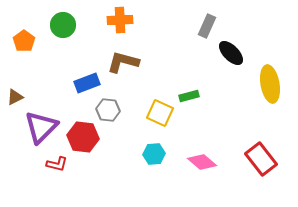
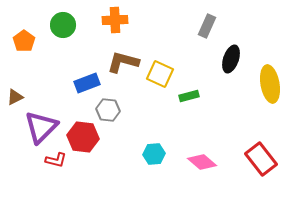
orange cross: moved 5 px left
black ellipse: moved 6 px down; rotated 64 degrees clockwise
yellow square: moved 39 px up
red L-shape: moved 1 px left, 4 px up
